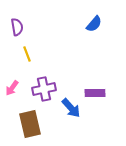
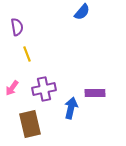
blue semicircle: moved 12 px left, 12 px up
blue arrow: rotated 125 degrees counterclockwise
